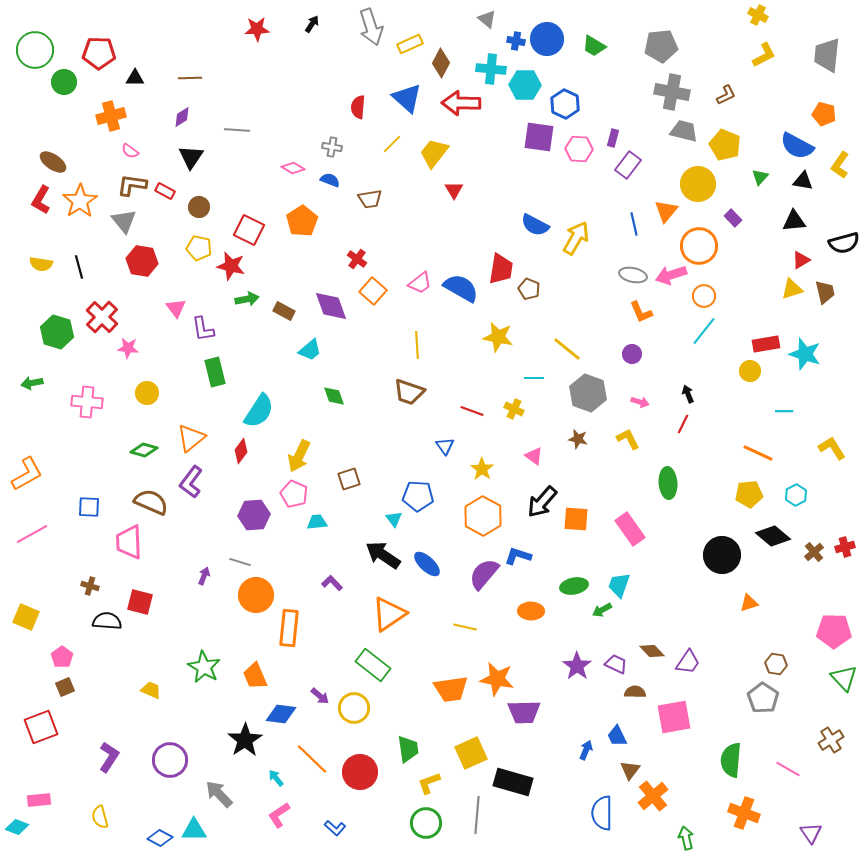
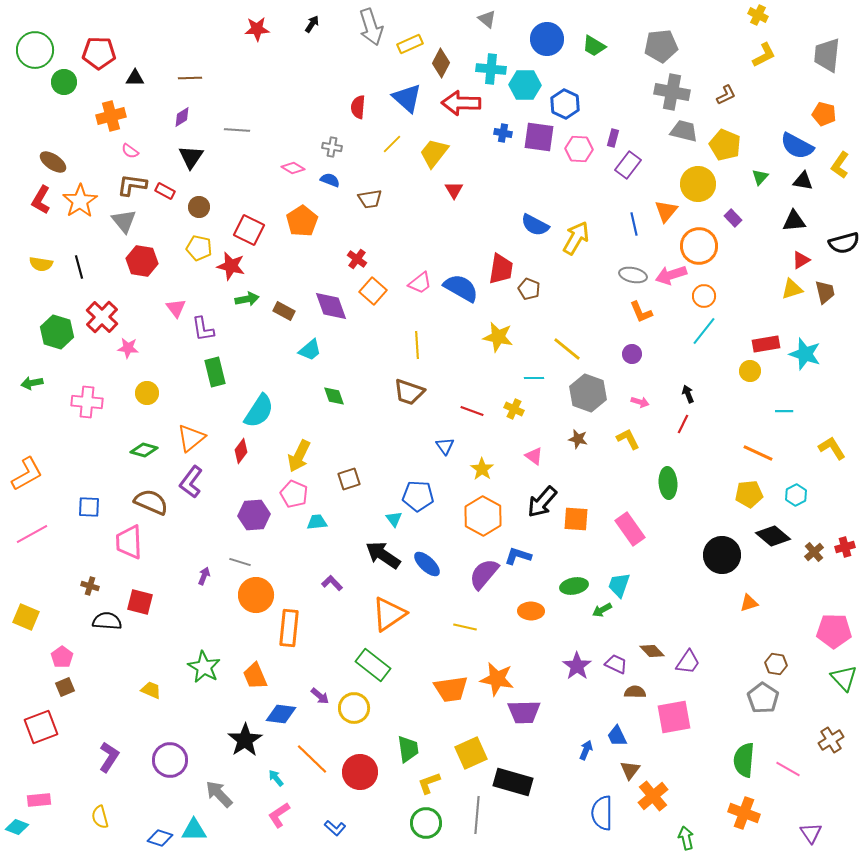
blue cross at (516, 41): moved 13 px left, 92 px down
green semicircle at (731, 760): moved 13 px right
blue diamond at (160, 838): rotated 10 degrees counterclockwise
